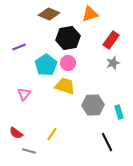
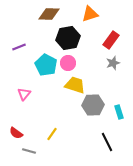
brown diamond: rotated 20 degrees counterclockwise
cyan pentagon: rotated 10 degrees counterclockwise
yellow trapezoid: moved 10 px right, 1 px up
